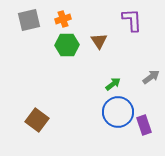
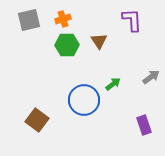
blue circle: moved 34 px left, 12 px up
